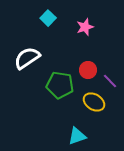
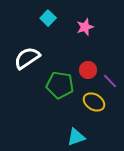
cyan triangle: moved 1 px left, 1 px down
